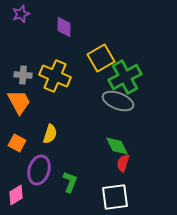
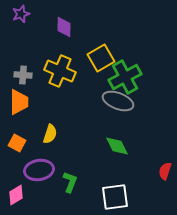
yellow cross: moved 5 px right, 5 px up
orange trapezoid: rotated 28 degrees clockwise
red semicircle: moved 42 px right, 8 px down
purple ellipse: rotated 64 degrees clockwise
